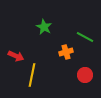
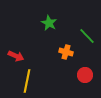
green star: moved 5 px right, 4 px up
green line: moved 2 px right, 1 px up; rotated 18 degrees clockwise
orange cross: rotated 32 degrees clockwise
yellow line: moved 5 px left, 6 px down
